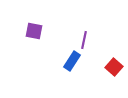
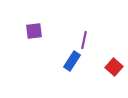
purple square: rotated 18 degrees counterclockwise
